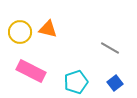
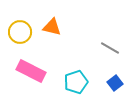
orange triangle: moved 4 px right, 2 px up
